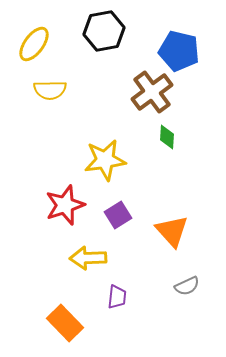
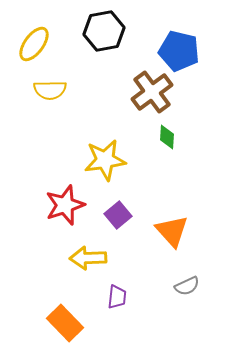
purple square: rotated 8 degrees counterclockwise
